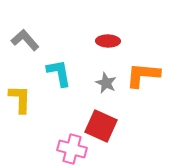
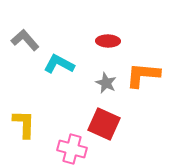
cyan L-shape: moved 9 px up; rotated 52 degrees counterclockwise
yellow L-shape: moved 4 px right, 25 px down
red square: moved 3 px right, 2 px up
